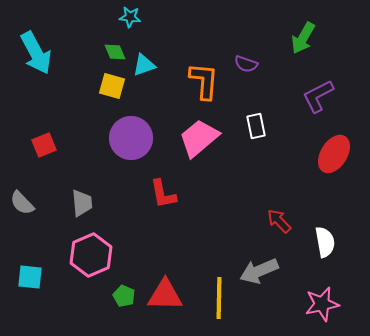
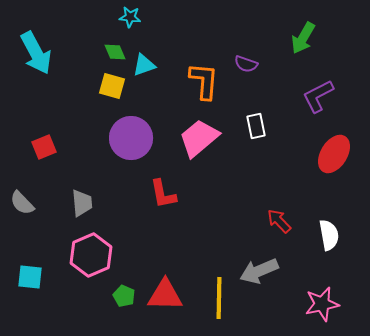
red square: moved 2 px down
white semicircle: moved 4 px right, 7 px up
